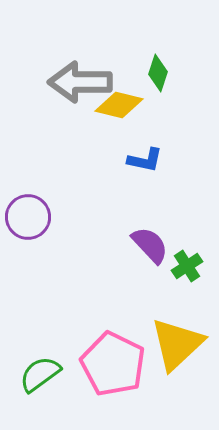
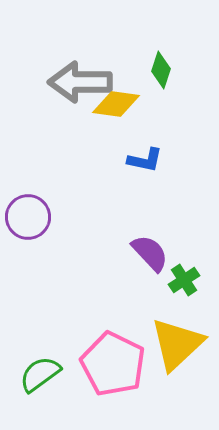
green diamond: moved 3 px right, 3 px up
yellow diamond: moved 3 px left, 1 px up; rotated 6 degrees counterclockwise
purple semicircle: moved 8 px down
green cross: moved 3 px left, 14 px down
